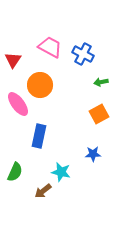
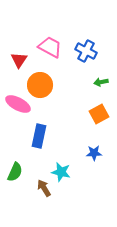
blue cross: moved 3 px right, 3 px up
red triangle: moved 6 px right
pink ellipse: rotated 25 degrees counterclockwise
blue star: moved 1 px right, 1 px up
brown arrow: moved 1 px right, 3 px up; rotated 96 degrees clockwise
